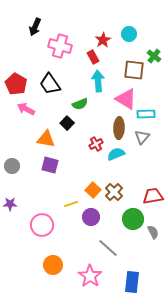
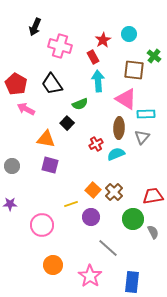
black trapezoid: moved 2 px right
